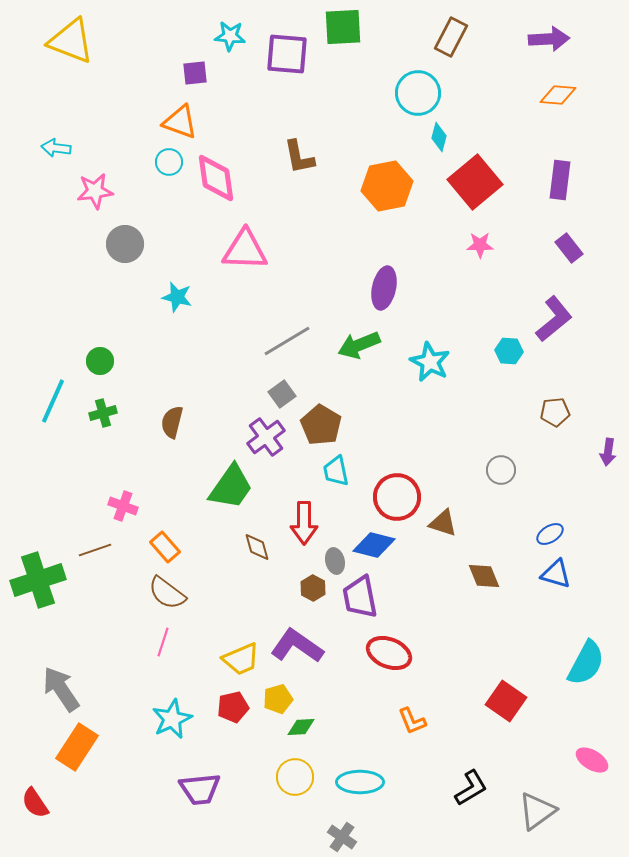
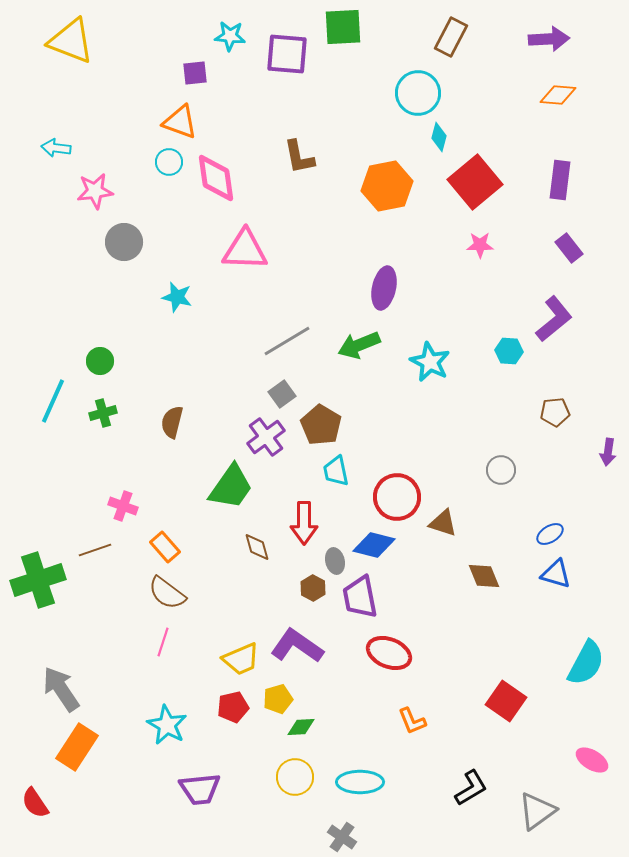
gray circle at (125, 244): moved 1 px left, 2 px up
cyan star at (172, 719): moved 5 px left, 6 px down; rotated 18 degrees counterclockwise
